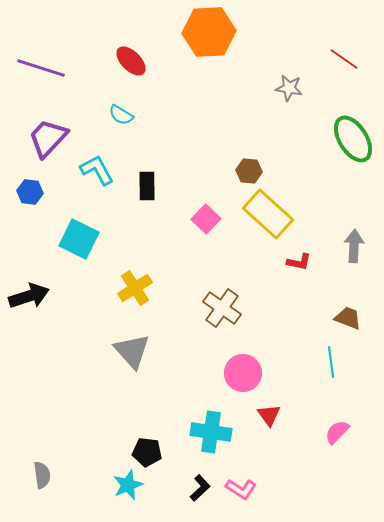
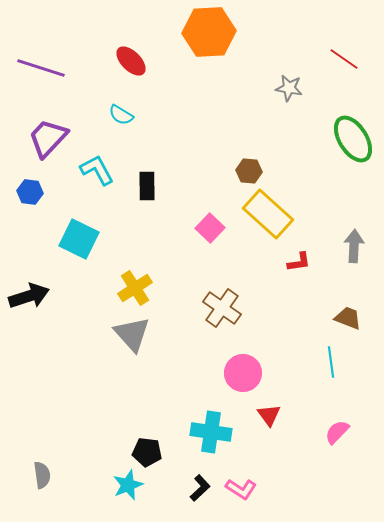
pink square: moved 4 px right, 9 px down
red L-shape: rotated 20 degrees counterclockwise
gray triangle: moved 17 px up
